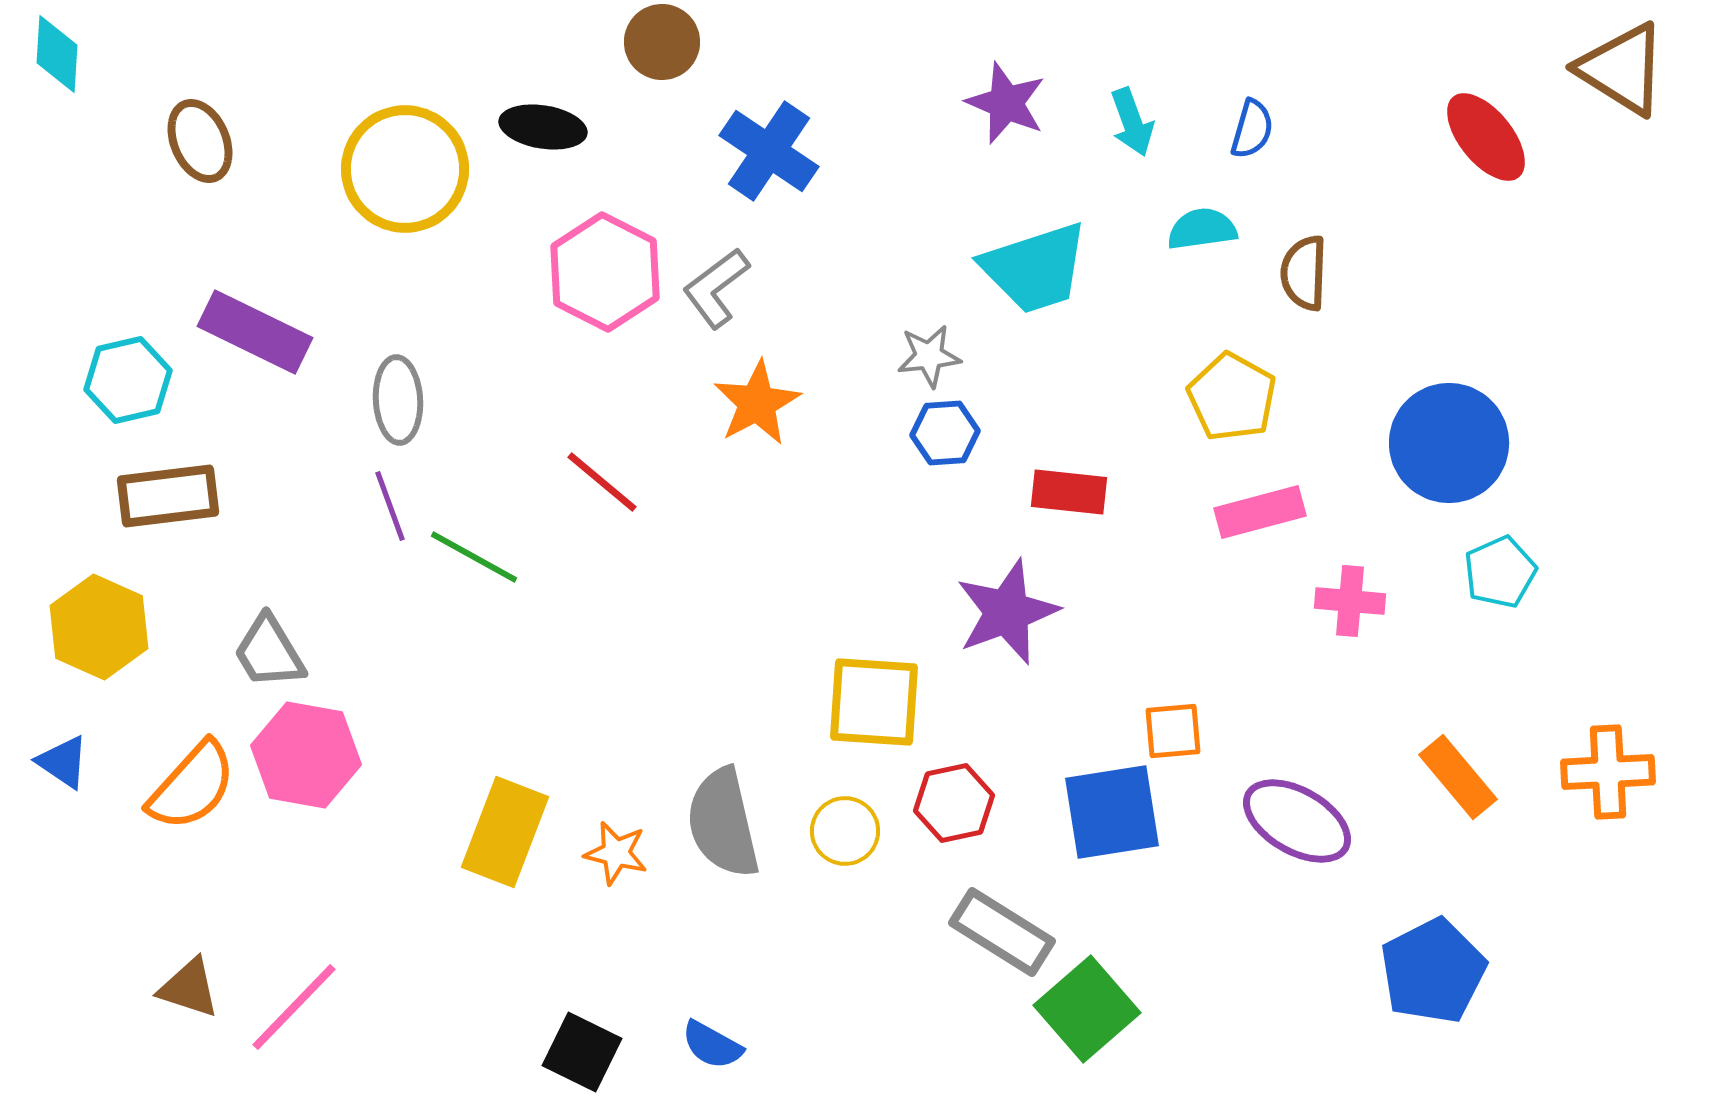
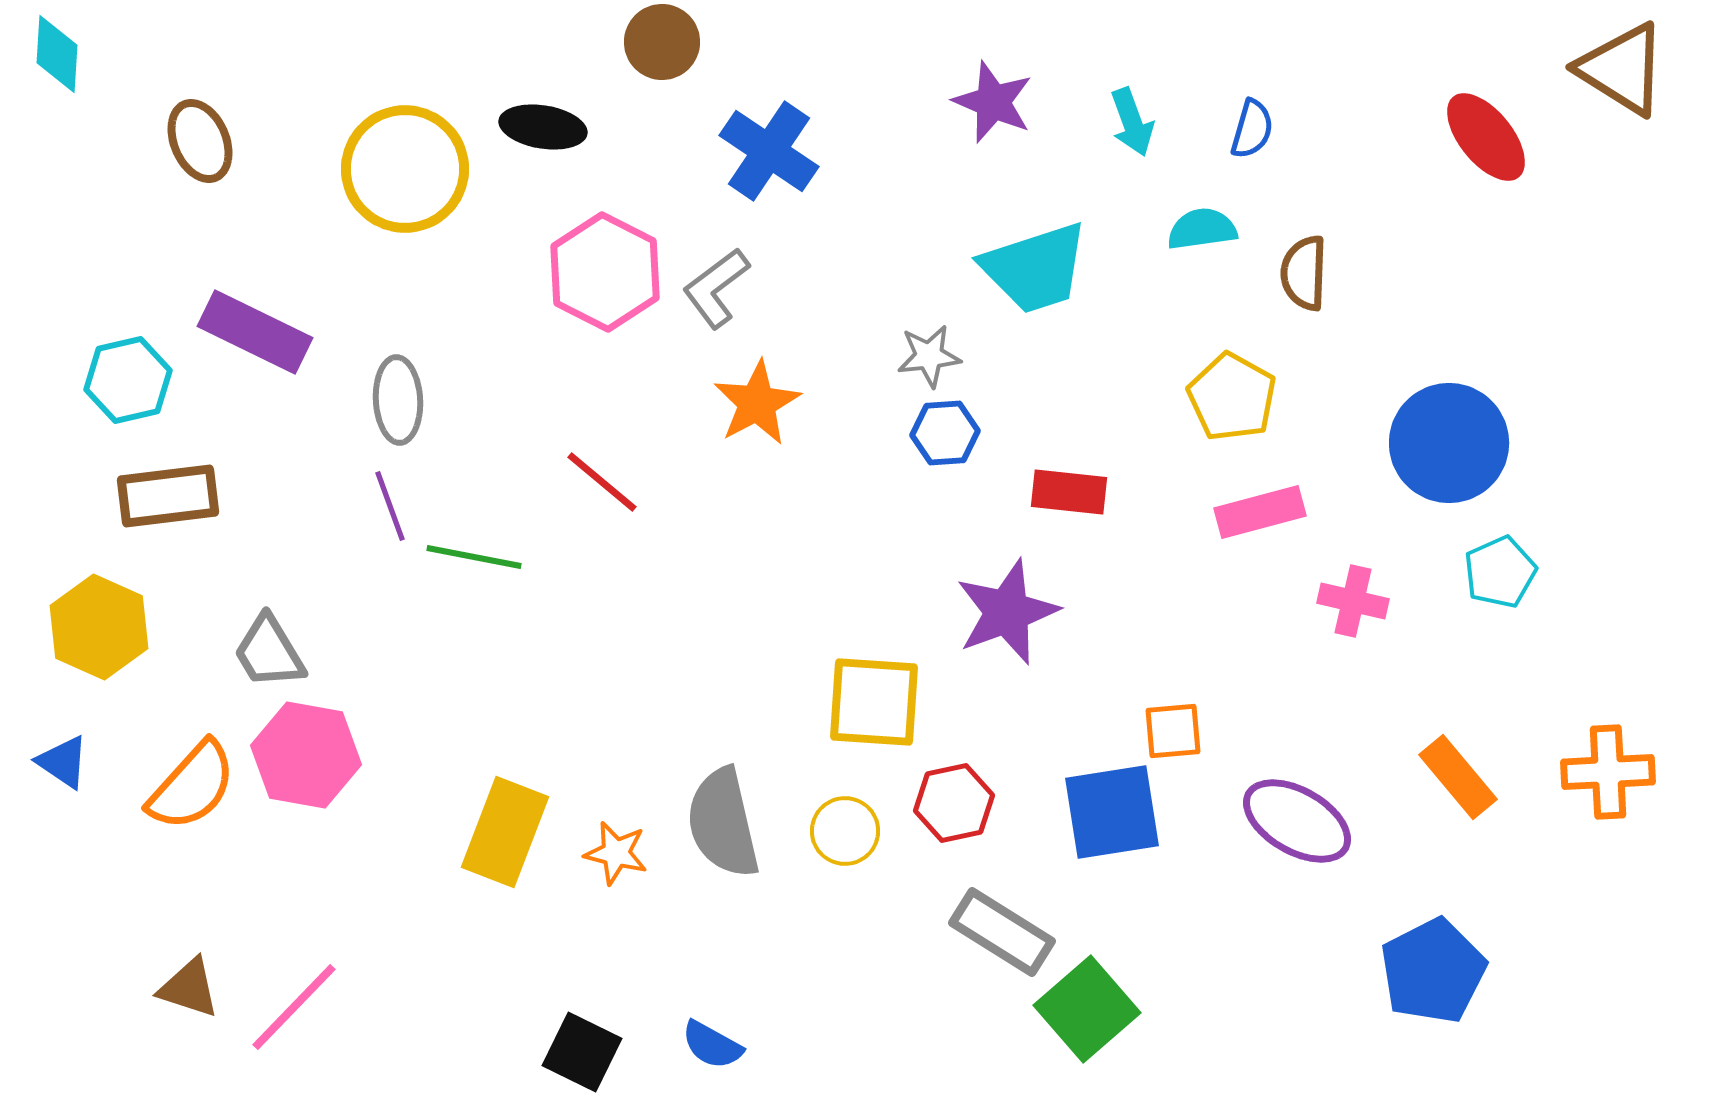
purple star at (1006, 103): moved 13 px left, 1 px up
green line at (474, 557): rotated 18 degrees counterclockwise
pink cross at (1350, 601): moved 3 px right; rotated 8 degrees clockwise
